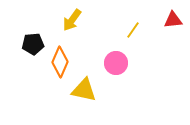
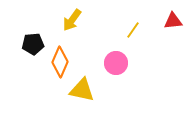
red triangle: moved 1 px down
yellow triangle: moved 2 px left
